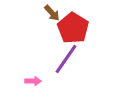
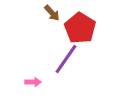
red pentagon: moved 7 px right
pink arrow: moved 1 px down
